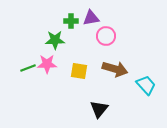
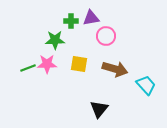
yellow square: moved 7 px up
